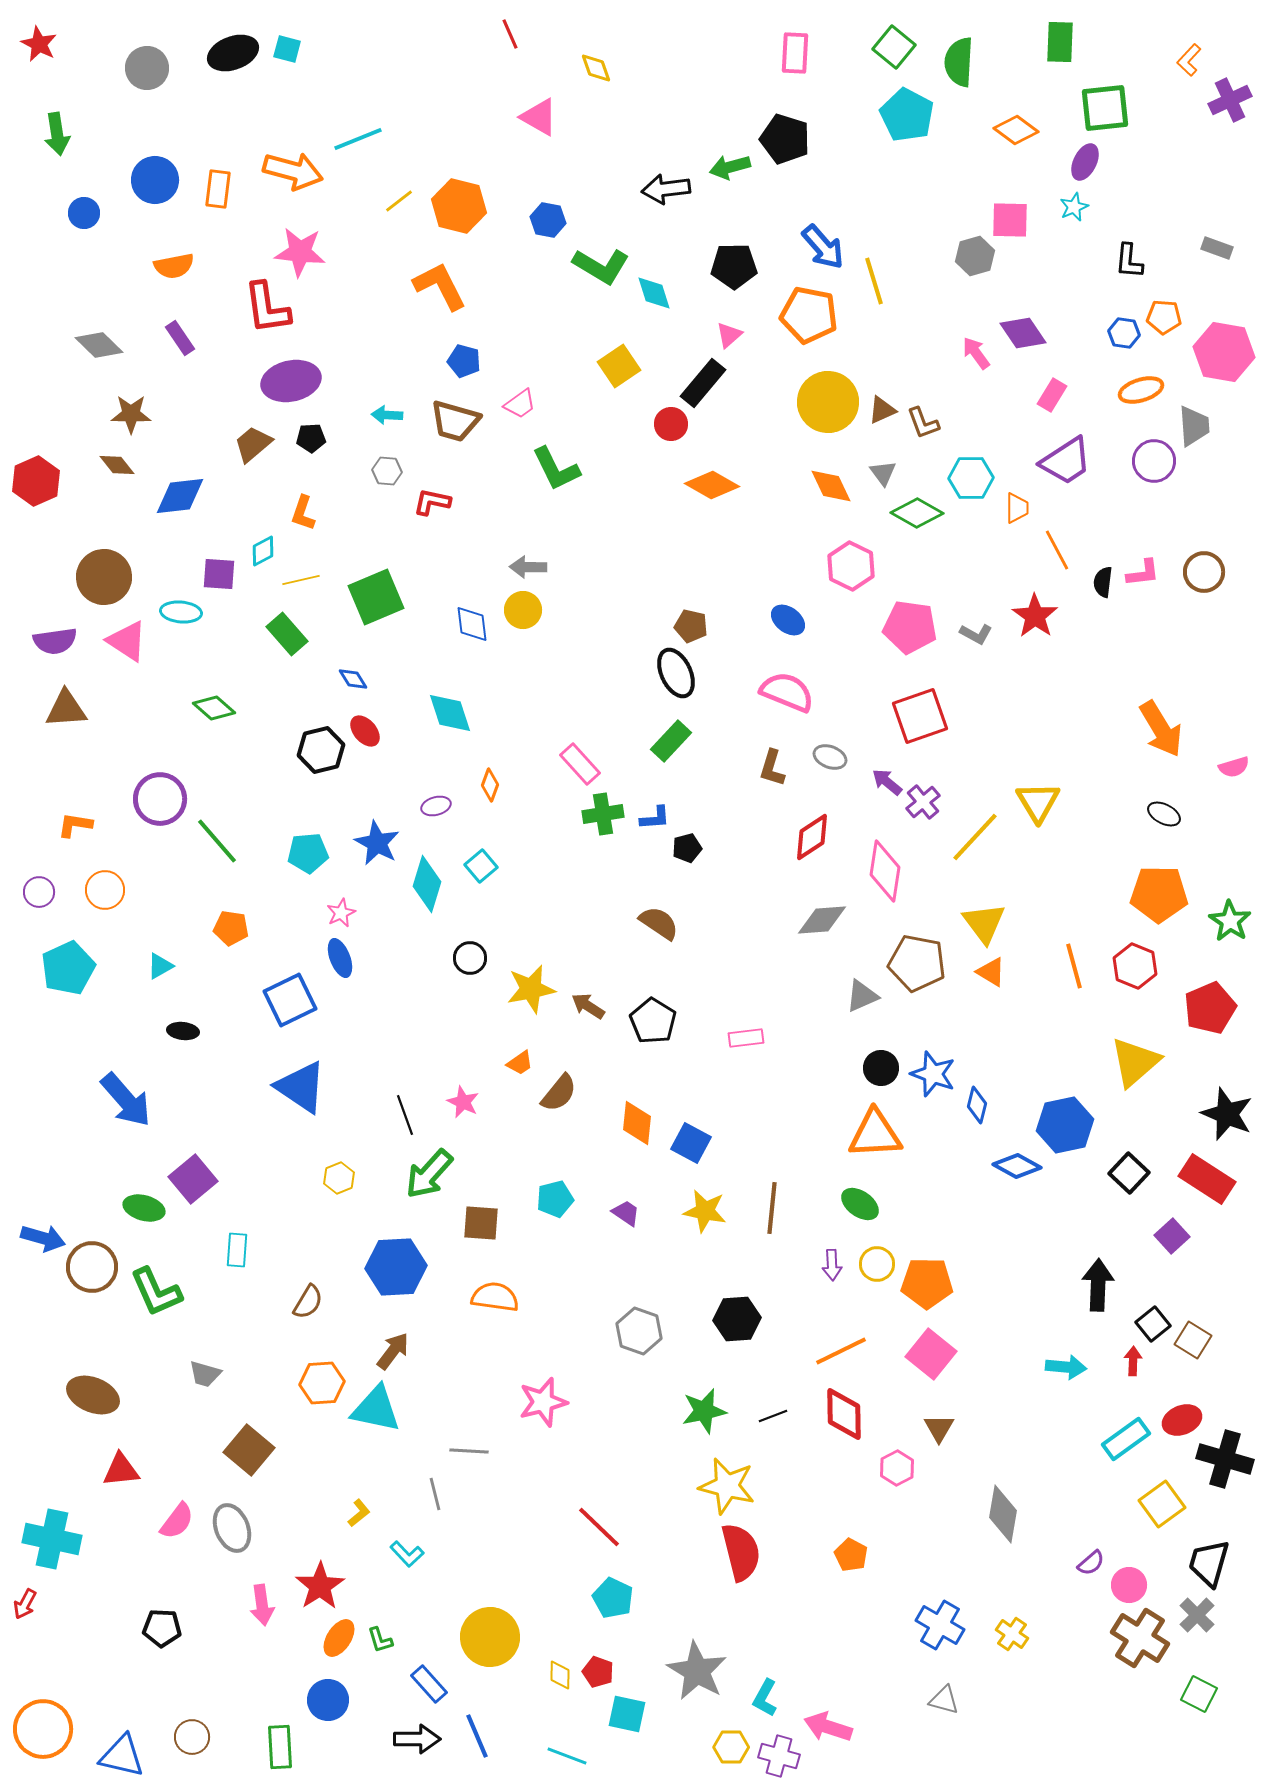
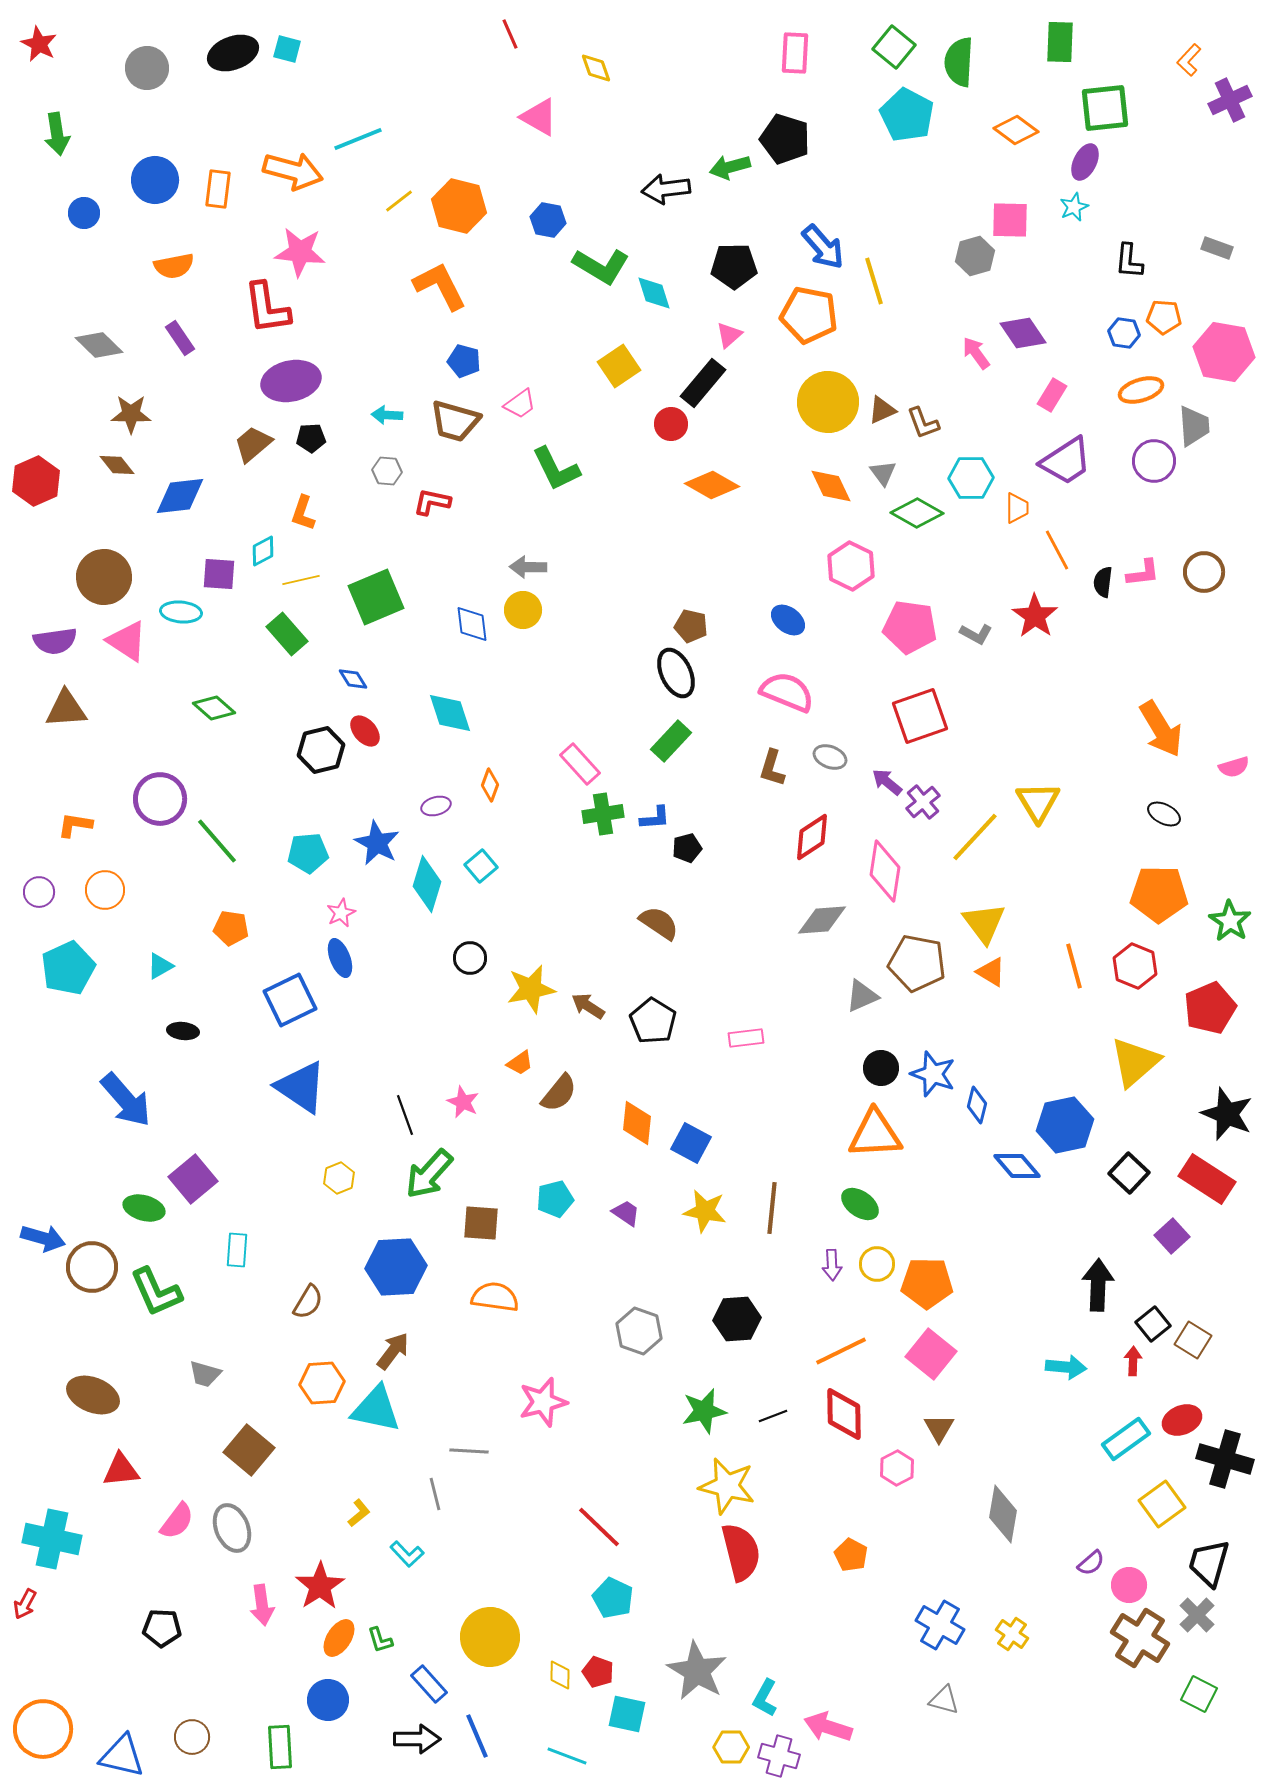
blue diamond at (1017, 1166): rotated 21 degrees clockwise
